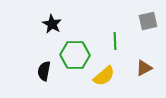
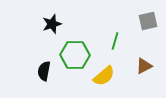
black star: rotated 24 degrees clockwise
green line: rotated 18 degrees clockwise
brown triangle: moved 2 px up
